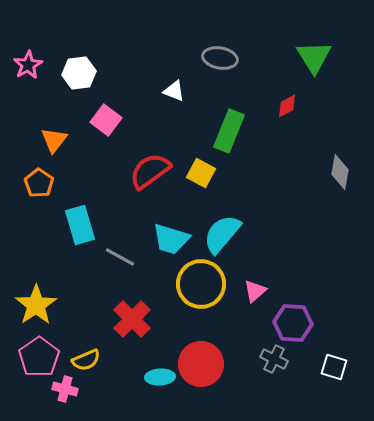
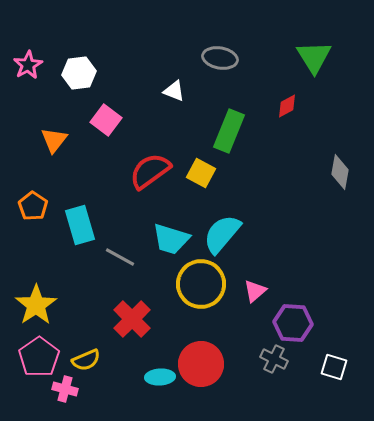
orange pentagon: moved 6 px left, 23 px down
